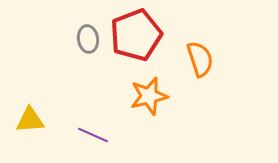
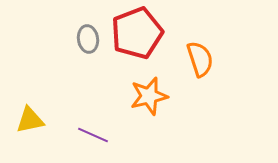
red pentagon: moved 1 px right, 2 px up
yellow triangle: rotated 8 degrees counterclockwise
